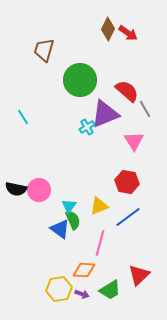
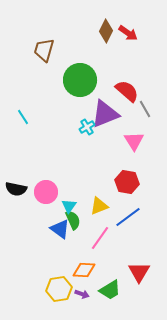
brown diamond: moved 2 px left, 2 px down
pink circle: moved 7 px right, 2 px down
pink line: moved 5 px up; rotated 20 degrees clockwise
red triangle: moved 3 px up; rotated 15 degrees counterclockwise
